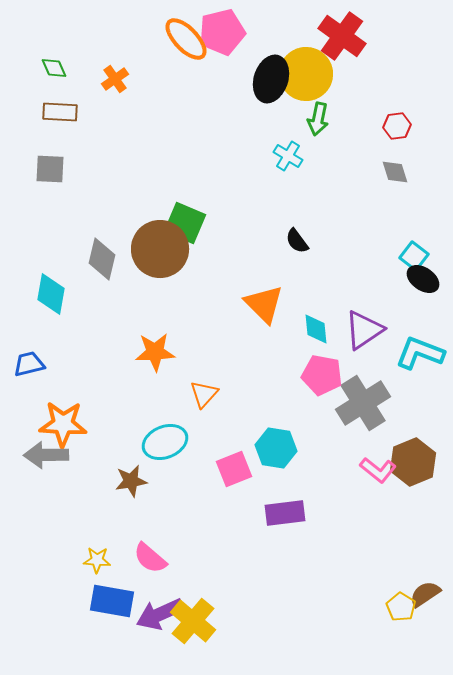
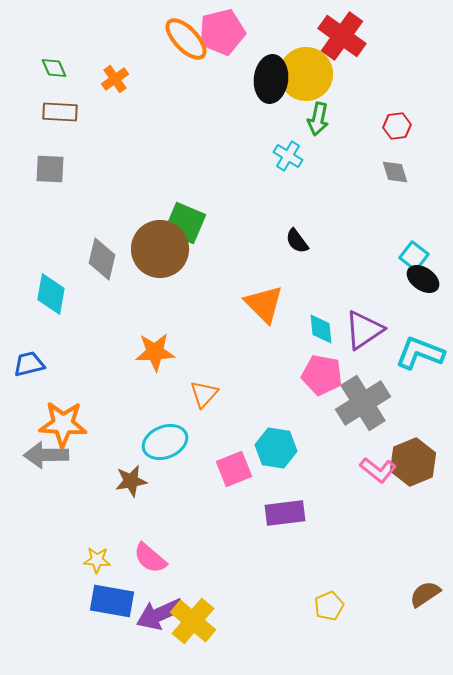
black ellipse at (271, 79): rotated 12 degrees counterclockwise
cyan diamond at (316, 329): moved 5 px right
yellow pentagon at (401, 607): moved 72 px left, 1 px up; rotated 16 degrees clockwise
